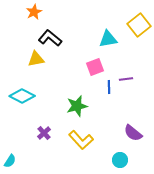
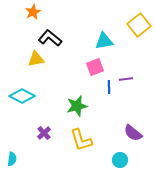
orange star: moved 1 px left
cyan triangle: moved 4 px left, 2 px down
yellow L-shape: rotated 25 degrees clockwise
cyan semicircle: moved 2 px right, 2 px up; rotated 24 degrees counterclockwise
